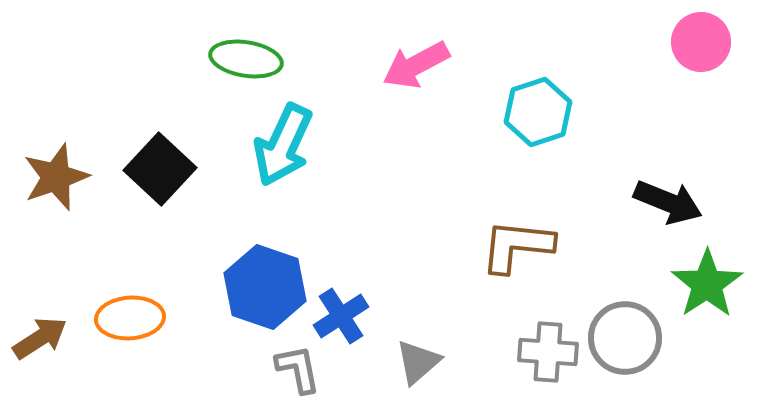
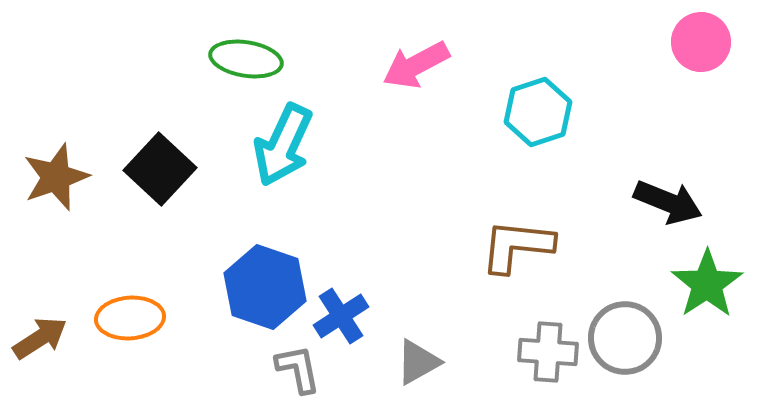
gray triangle: rotated 12 degrees clockwise
